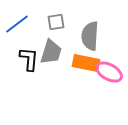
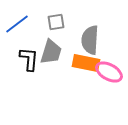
gray semicircle: moved 4 px down
